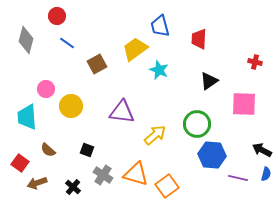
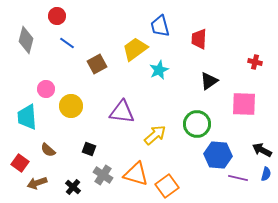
cyan star: rotated 24 degrees clockwise
black square: moved 2 px right, 1 px up
blue hexagon: moved 6 px right
